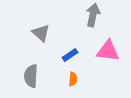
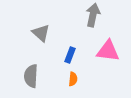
blue rectangle: rotated 35 degrees counterclockwise
